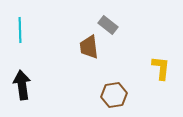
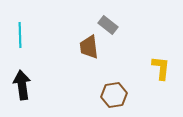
cyan line: moved 5 px down
